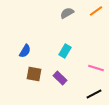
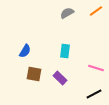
cyan rectangle: rotated 24 degrees counterclockwise
